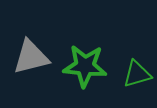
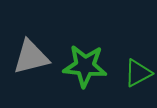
green triangle: moved 1 px right, 1 px up; rotated 12 degrees counterclockwise
